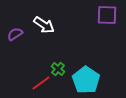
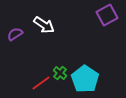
purple square: rotated 30 degrees counterclockwise
green cross: moved 2 px right, 4 px down
cyan pentagon: moved 1 px left, 1 px up
